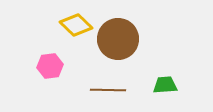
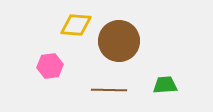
yellow diamond: rotated 40 degrees counterclockwise
brown circle: moved 1 px right, 2 px down
brown line: moved 1 px right
